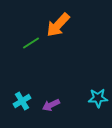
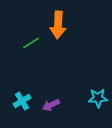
orange arrow: rotated 40 degrees counterclockwise
